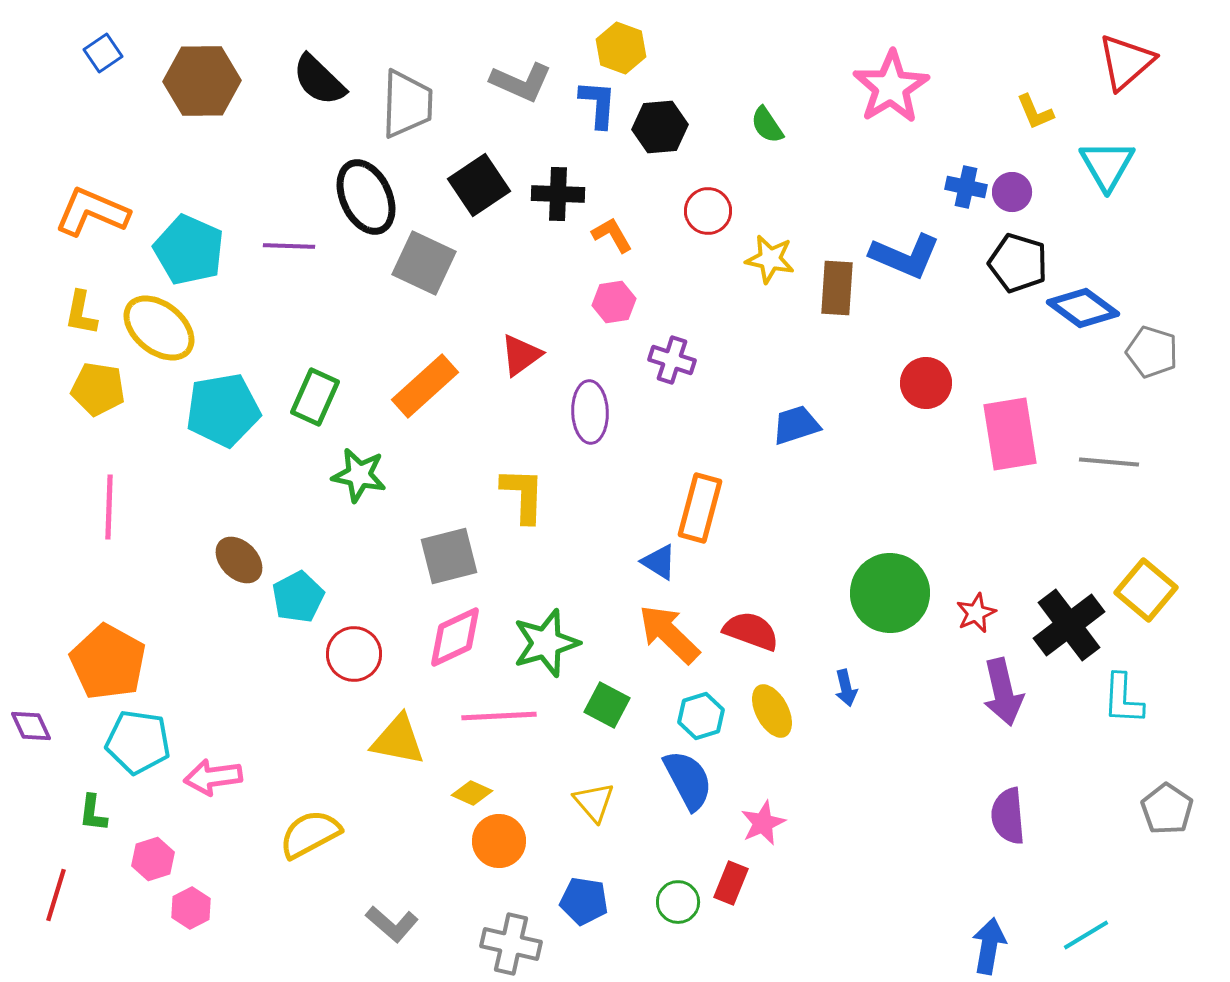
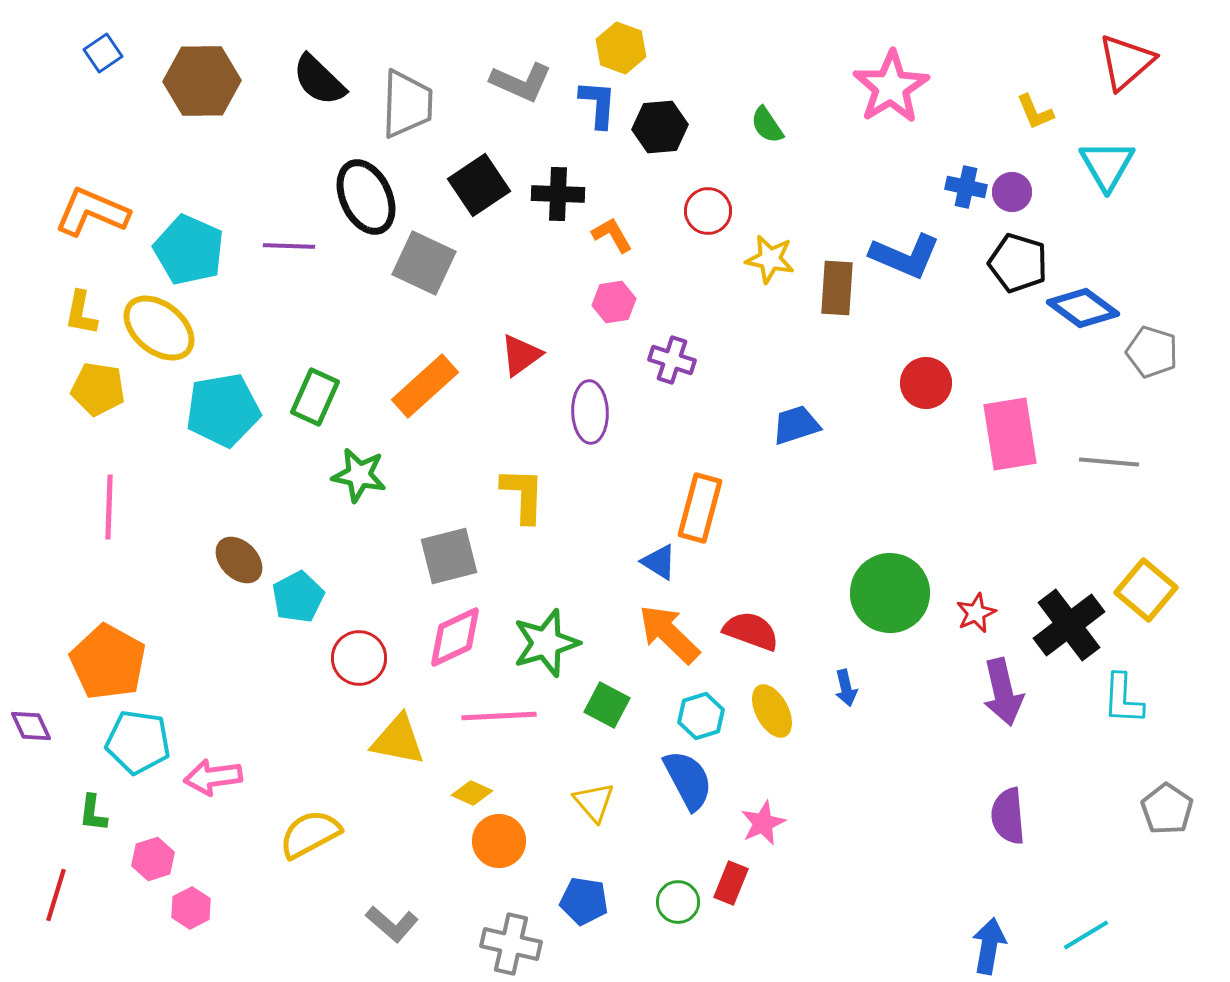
red circle at (354, 654): moved 5 px right, 4 px down
